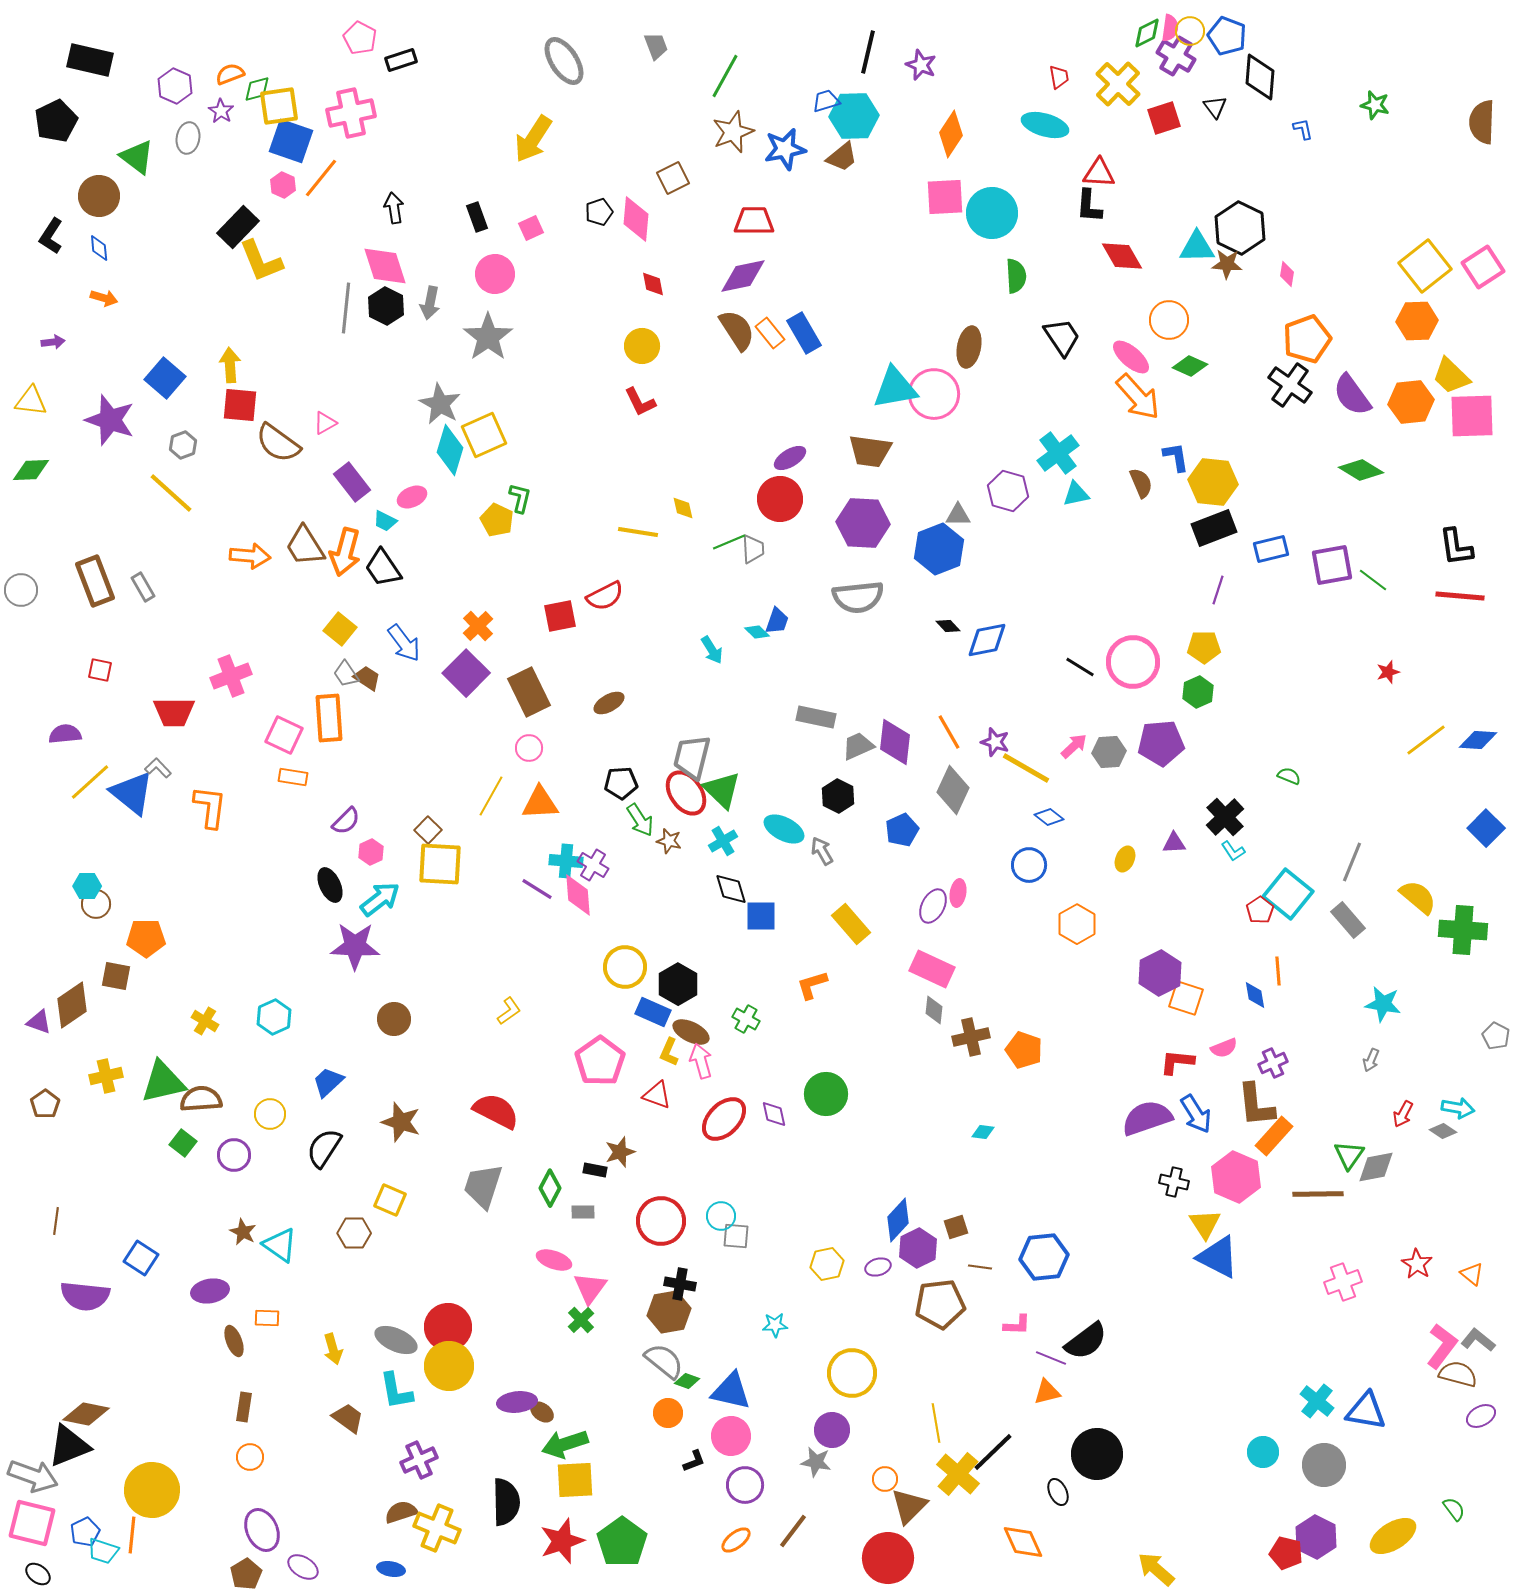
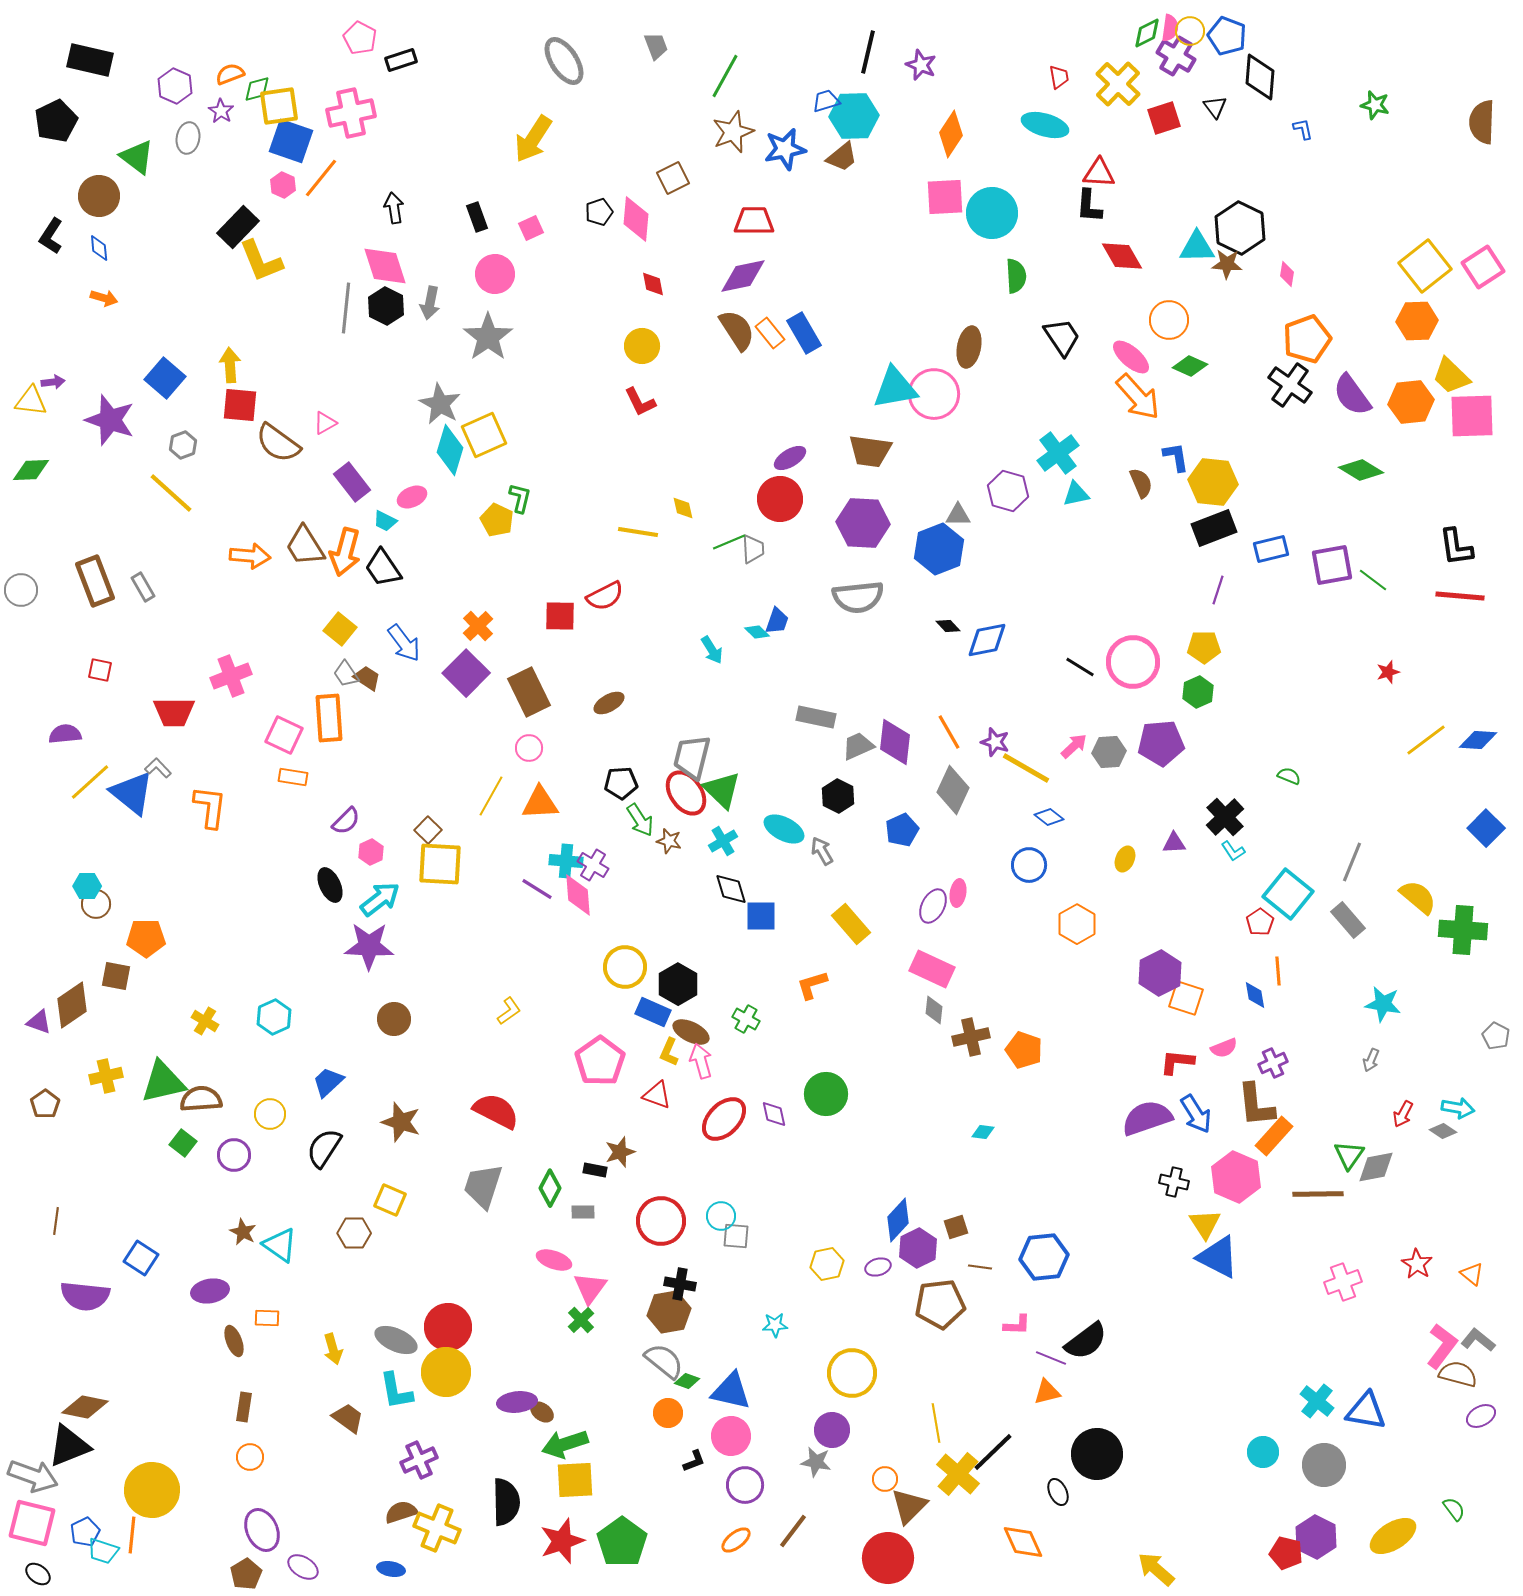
purple arrow at (53, 342): moved 40 px down
red square at (560, 616): rotated 12 degrees clockwise
red pentagon at (1260, 910): moved 12 px down
purple star at (355, 946): moved 14 px right
yellow circle at (449, 1366): moved 3 px left, 6 px down
brown diamond at (86, 1414): moved 1 px left, 7 px up
